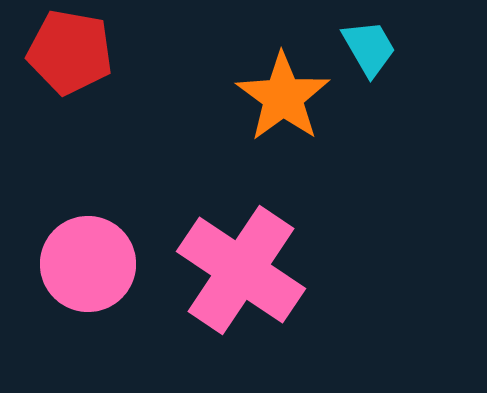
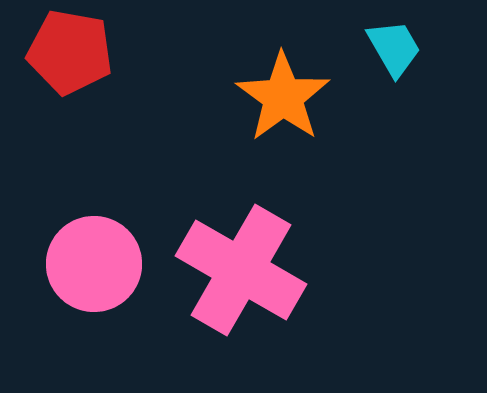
cyan trapezoid: moved 25 px right
pink circle: moved 6 px right
pink cross: rotated 4 degrees counterclockwise
